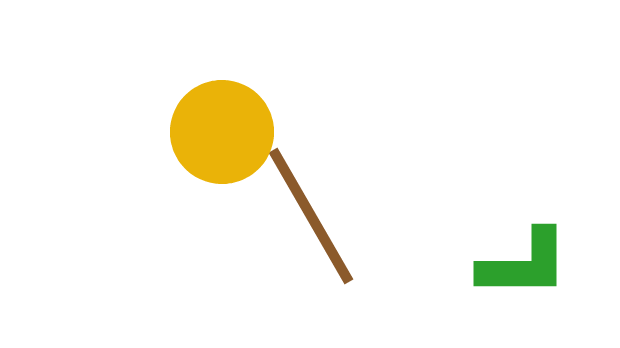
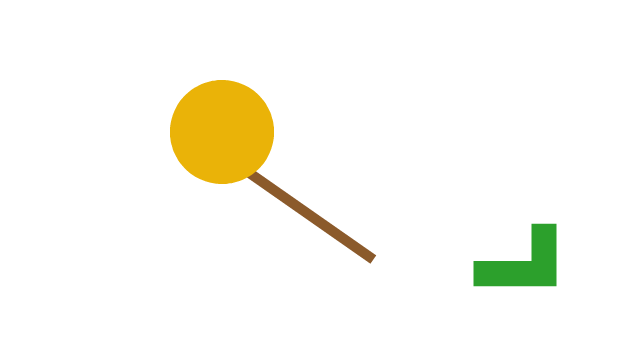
brown line: rotated 25 degrees counterclockwise
